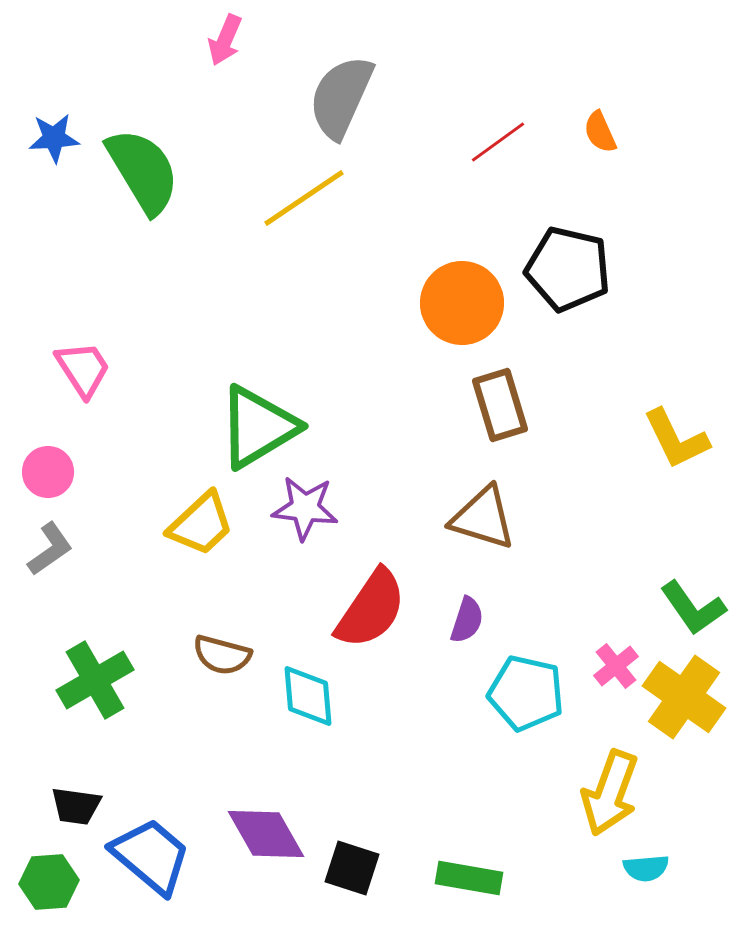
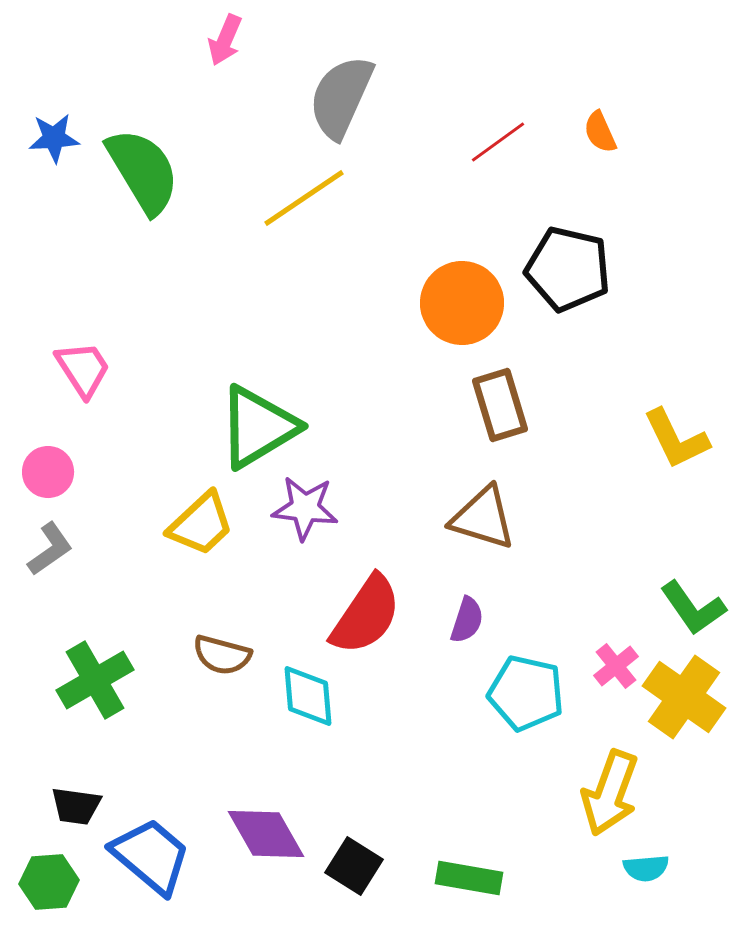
red semicircle: moved 5 px left, 6 px down
black square: moved 2 px right, 2 px up; rotated 14 degrees clockwise
